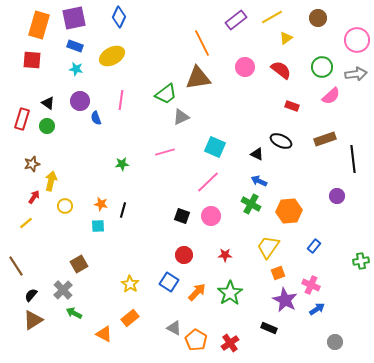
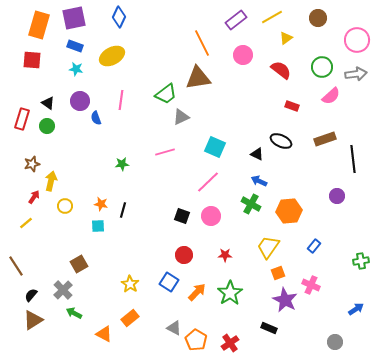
pink circle at (245, 67): moved 2 px left, 12 px up
blue arrow at (317, 309): moved 39 px right
